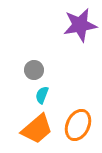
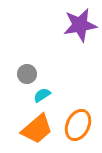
gray circle: moved 7 px left, 4 px down
cyan semicircle: rotated 36 degrees clockwise
